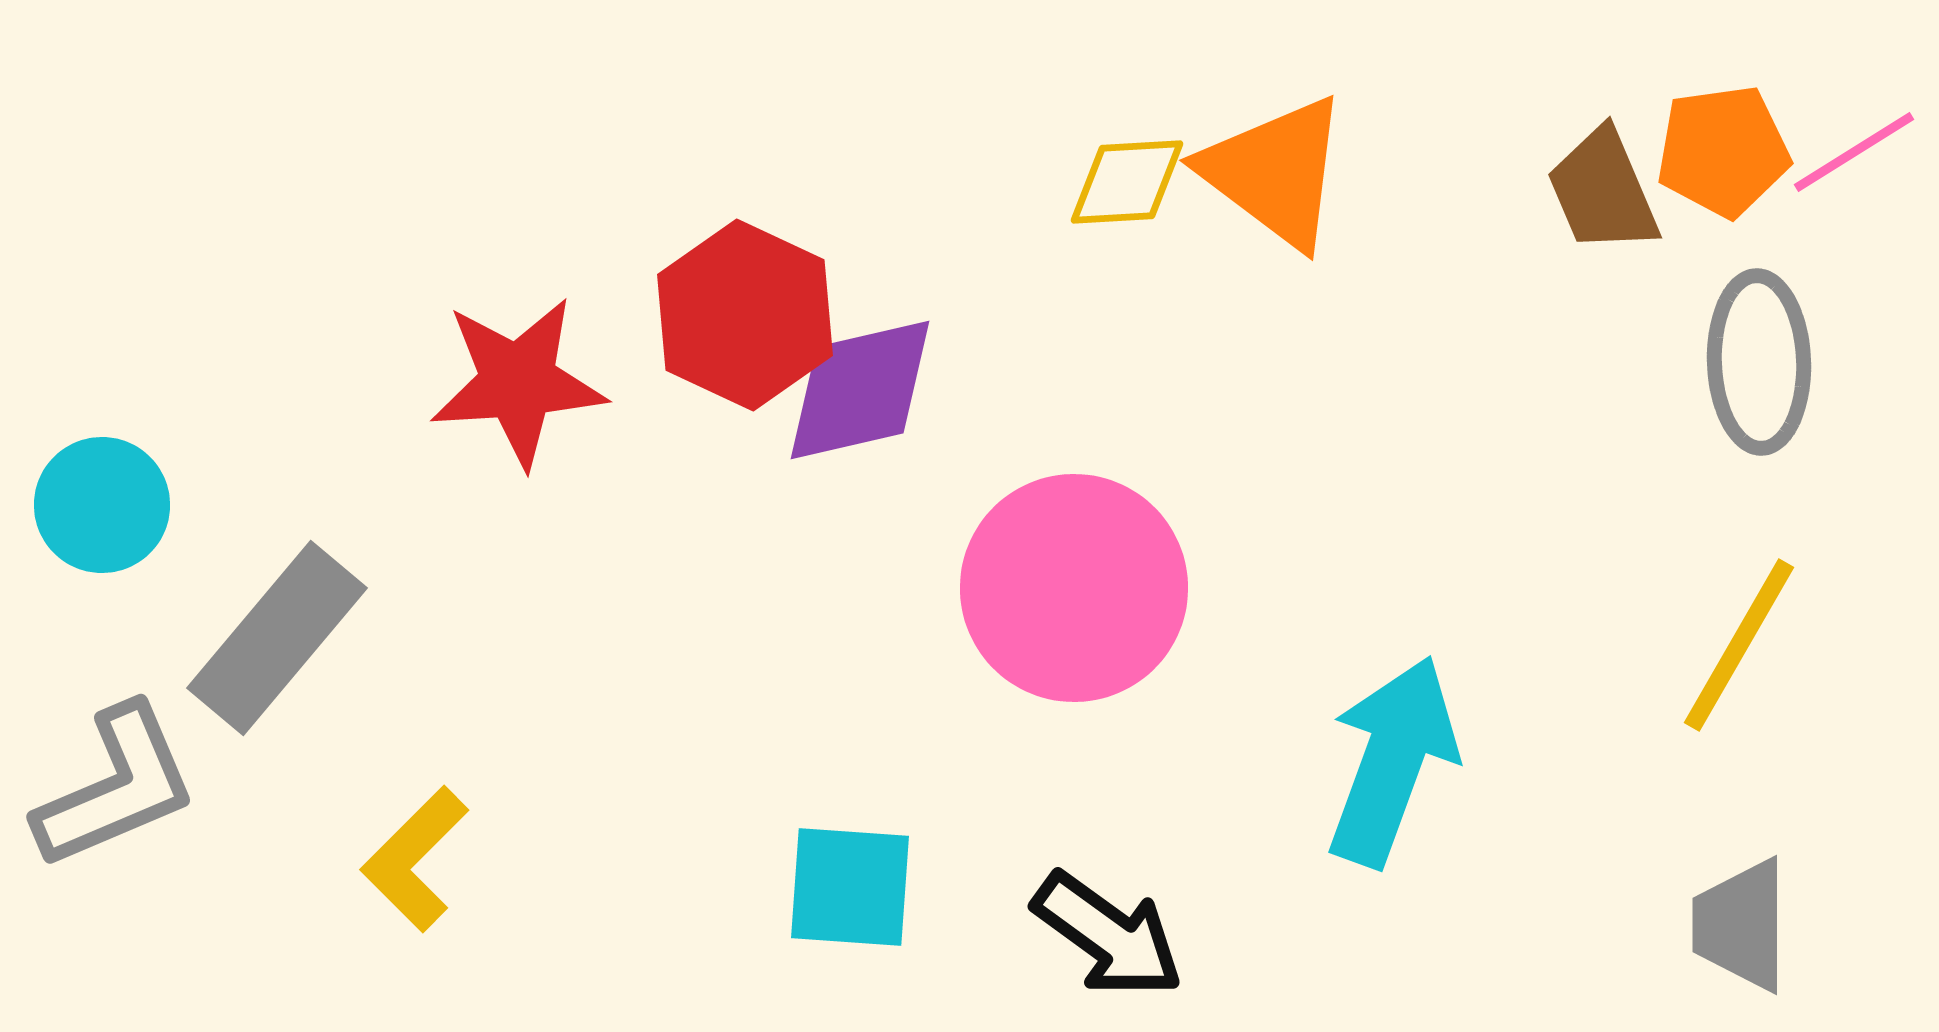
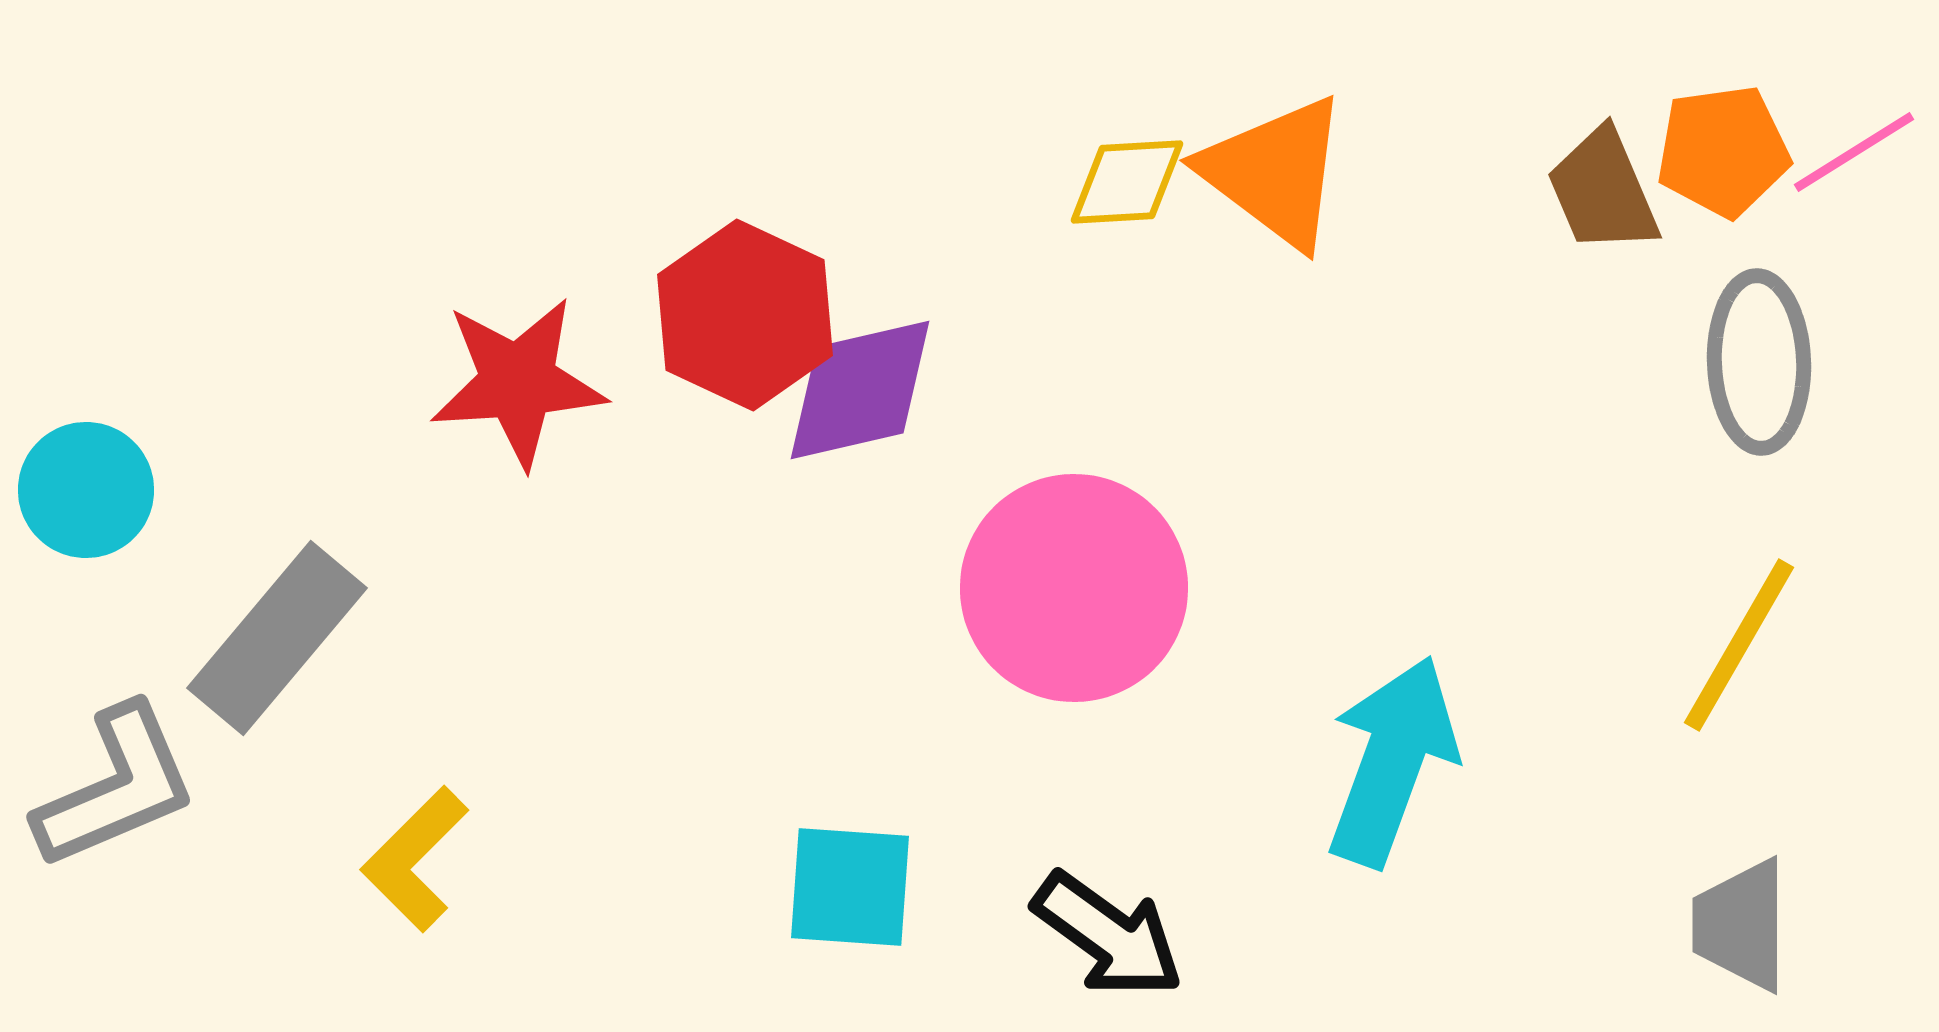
cyan circle: moved 16 px left, 15 px up
